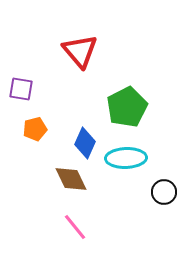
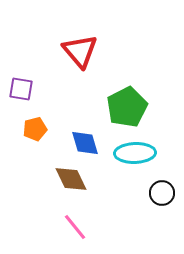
blue diamond: rotated 40 degrees counterclockwise
cyan ellipse: moved 9 px right, 5 px up
black circle: moved 2 px left, 1 px down
